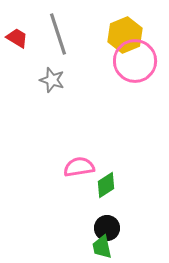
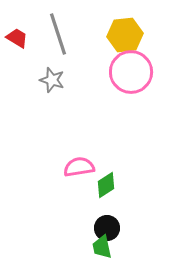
yellow hexagon: rotated 16 degrees clockwise
pink circle: moved 4 px left, 11 px down
